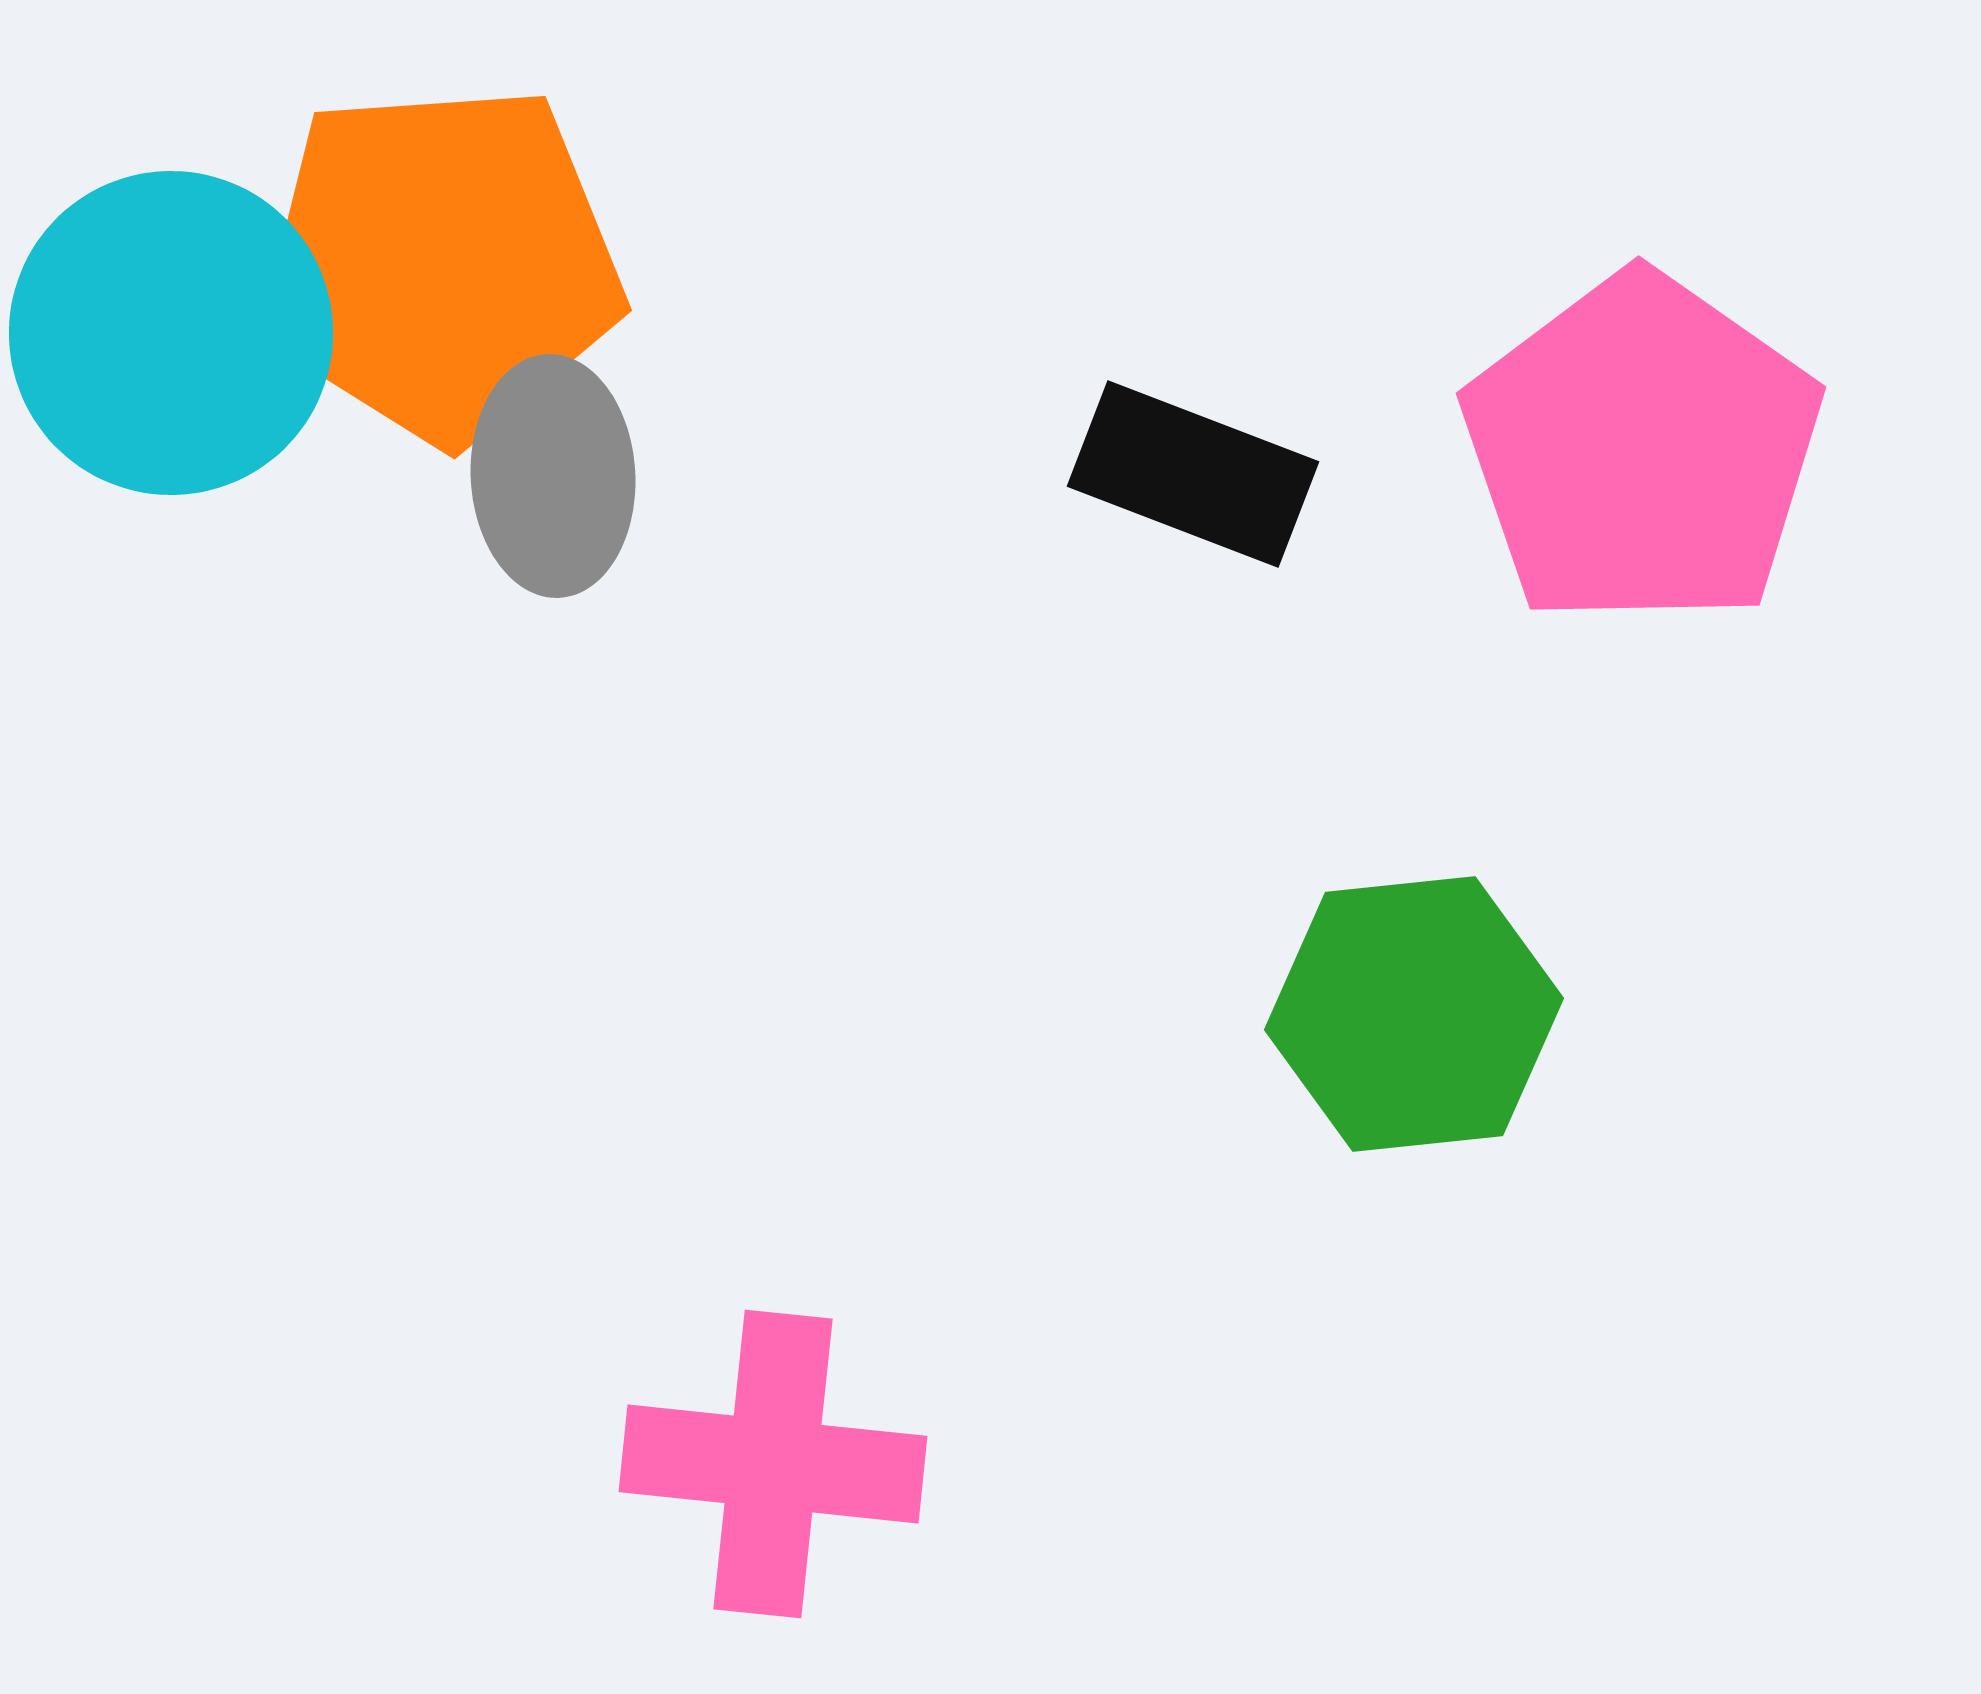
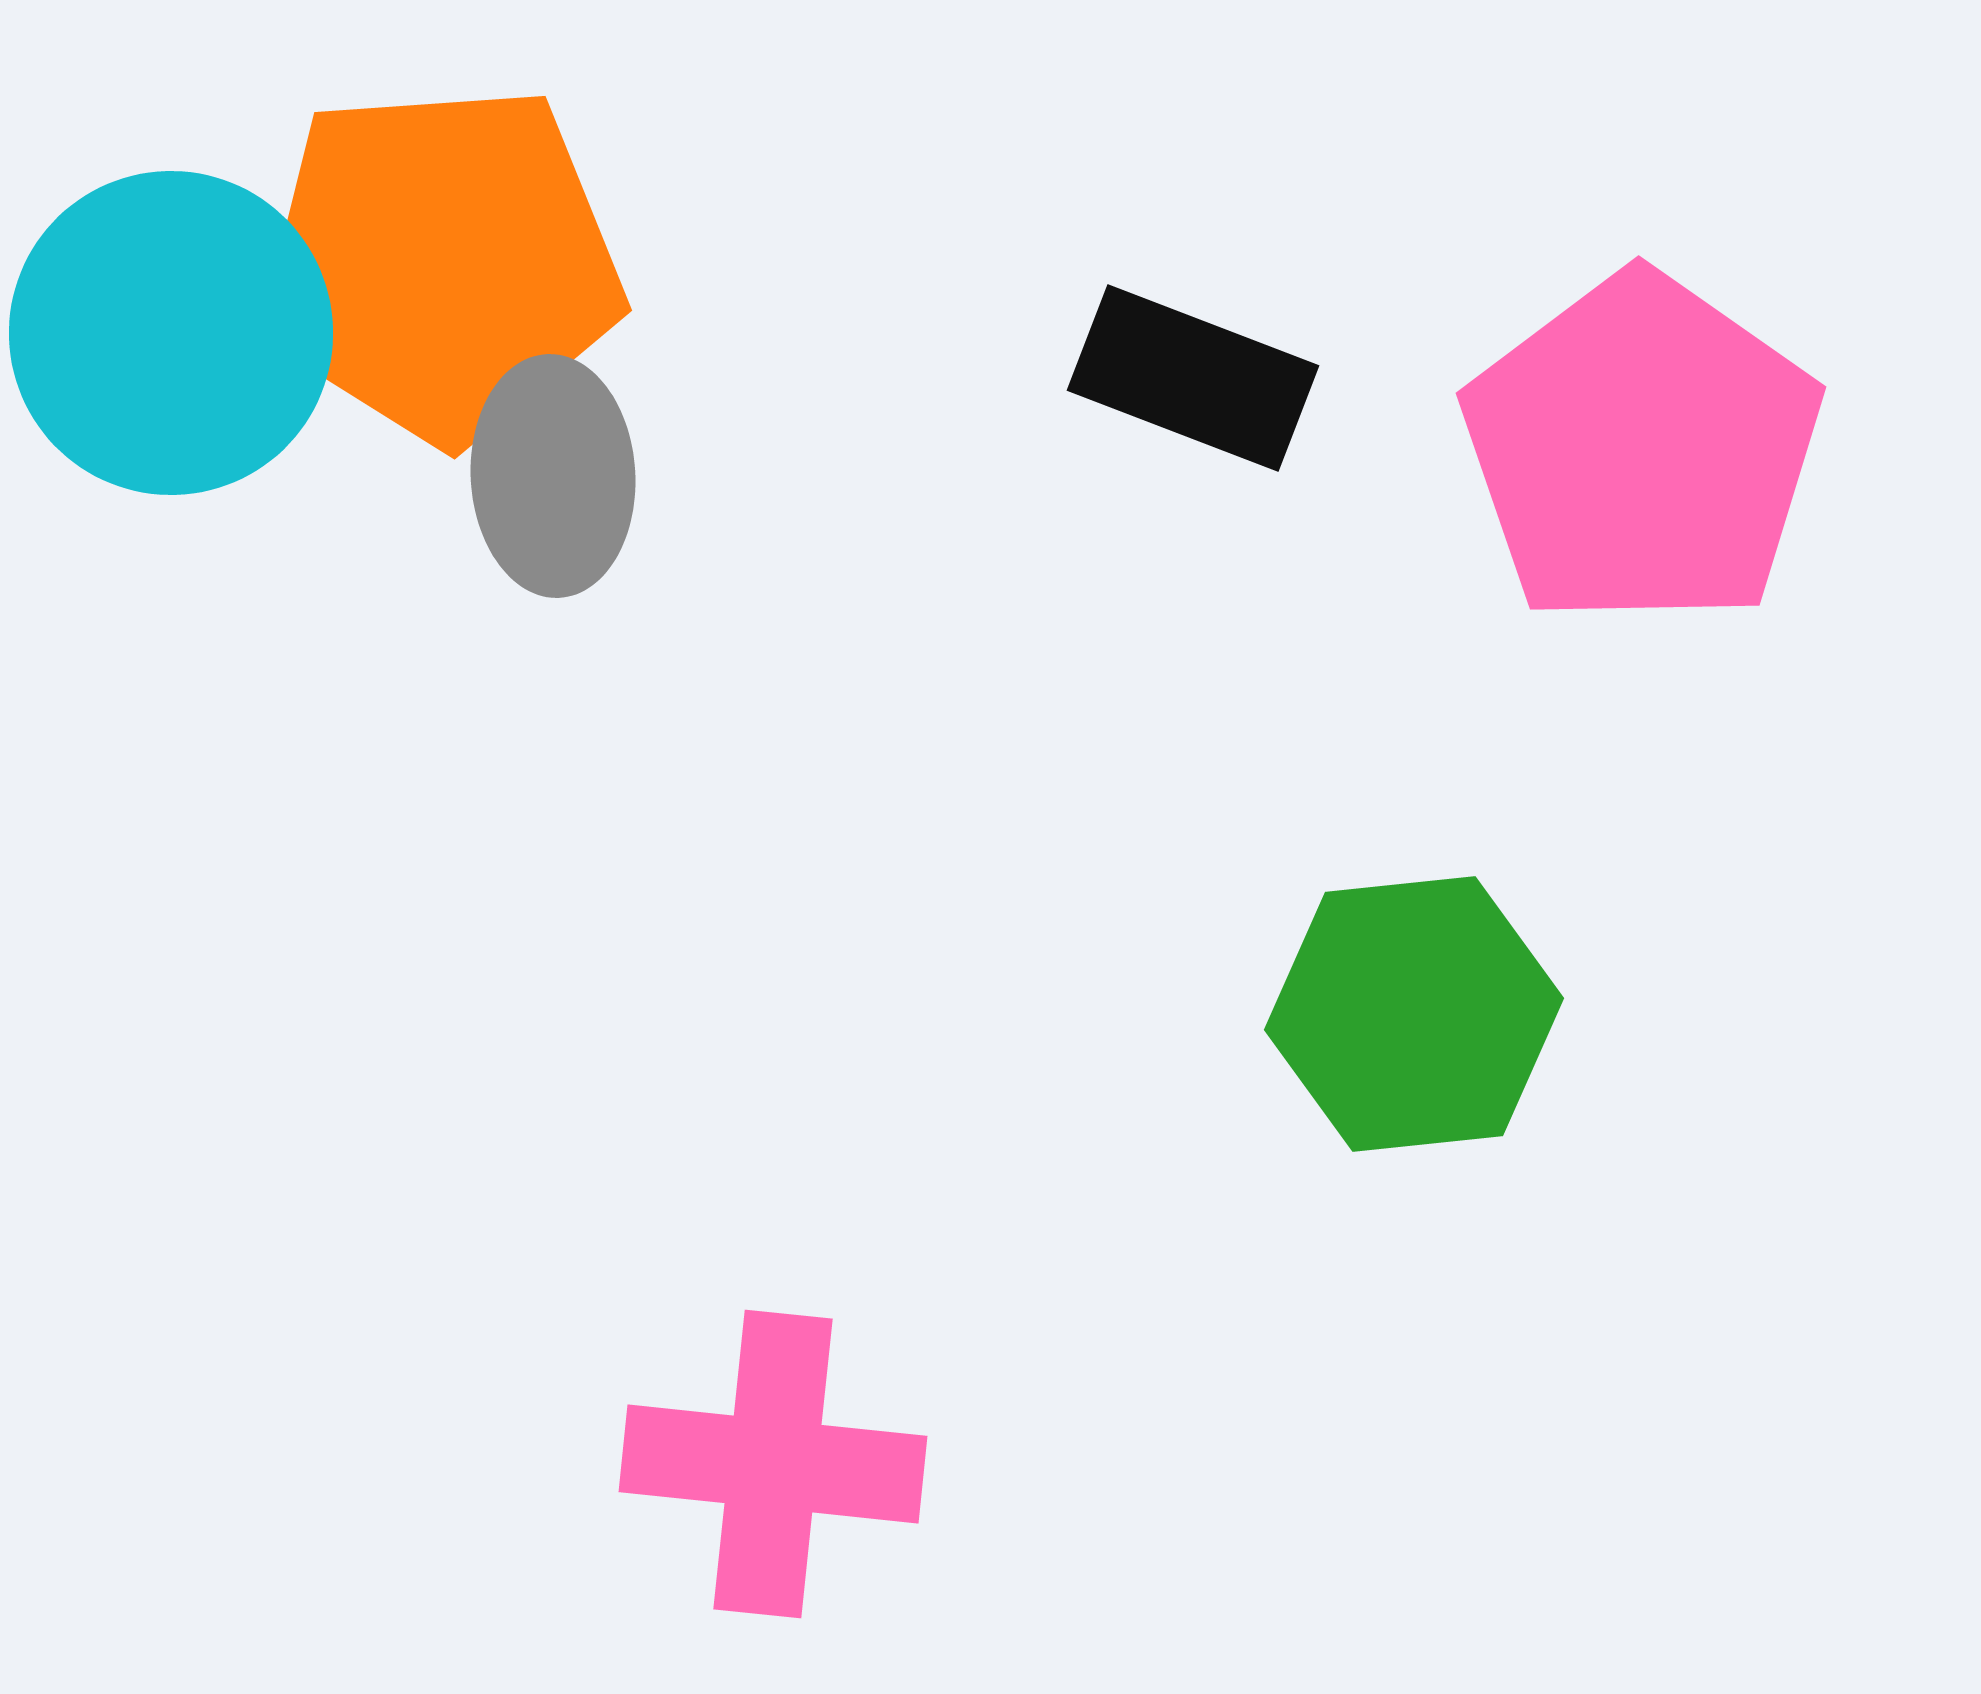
black rectangle: moved 96 px up
